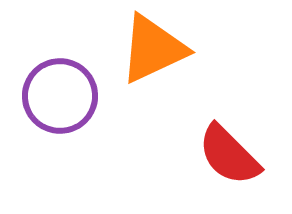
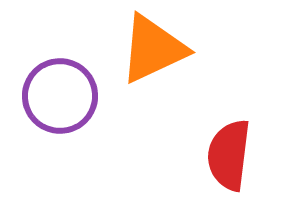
red semicircle: rotated 52 degrees clockwise
